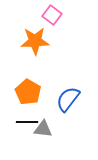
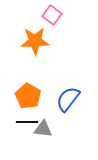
orange pentagon: moved 4 px down
